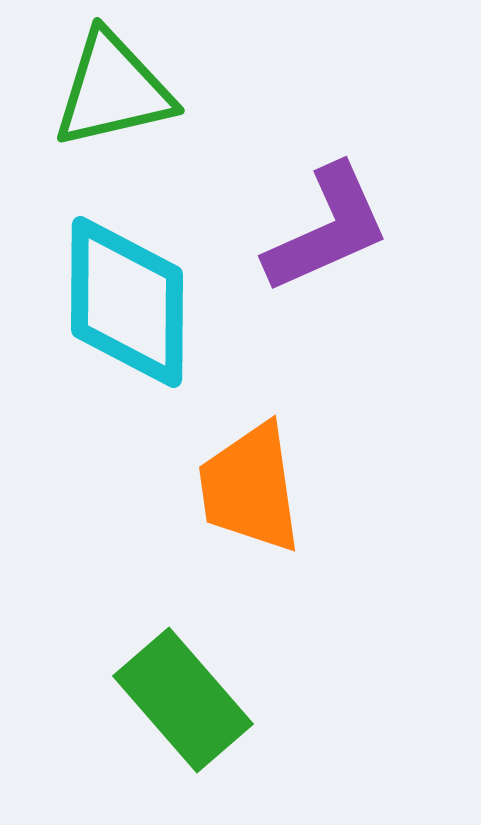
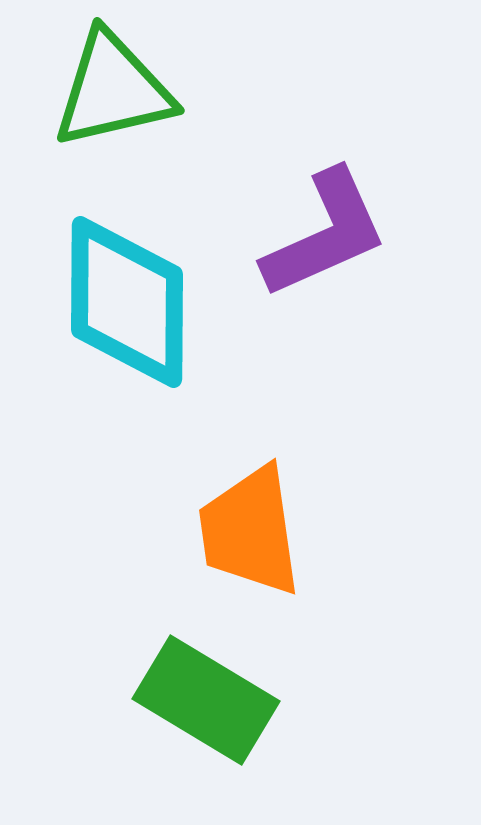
purple L-shape: moved 2 px left, 5 px down
orange trapezoid: moved 43 px down
green rectangle: moved 23 px right; rotated 18 degrees counterclockwise
